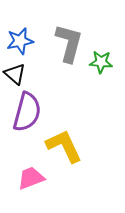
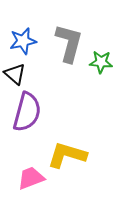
blue star: moved 3 px right
yellow L-shape: moved 3 px right, 9 px down; rotated 48 degrees counterclockwise
